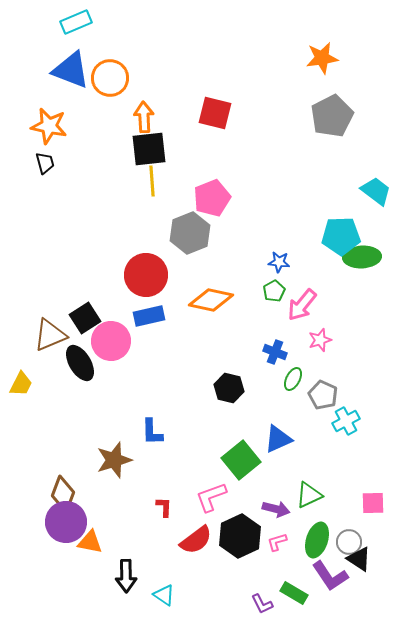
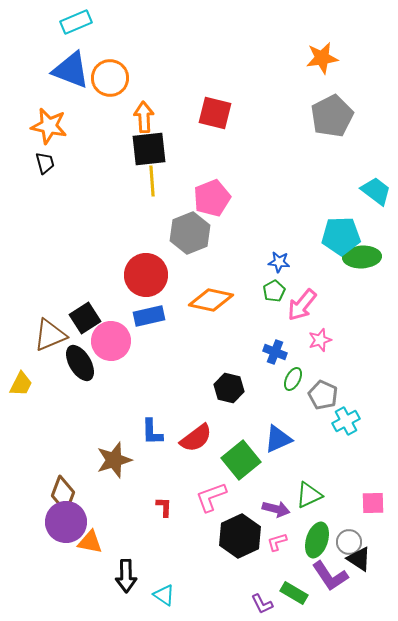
red semicircle at (196, 540): moved 102 px up
